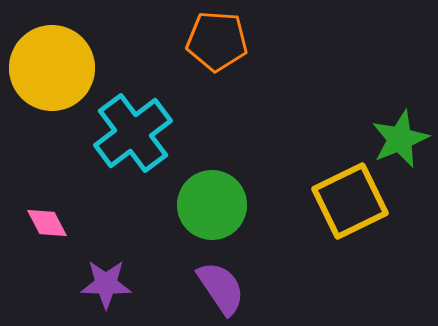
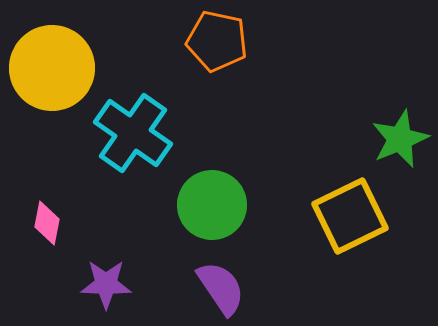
orange pentagon: rotated 8 degrees clockwise
cyan cross: rotated 18 degrees counterclockwise
yellow square: moved 15 px down
pink diamond: rotated 39 degrees clockwise
